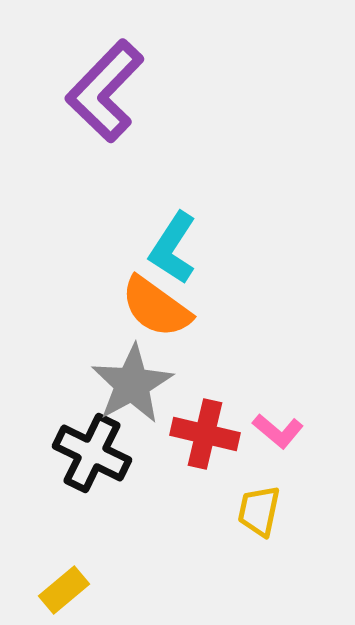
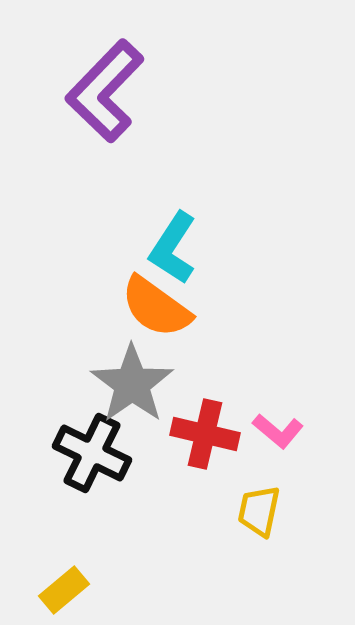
gray star: rotated 6 degrees counterclockwise
